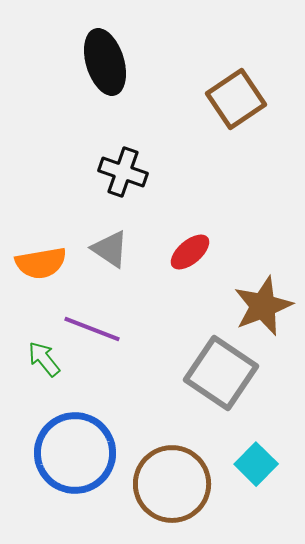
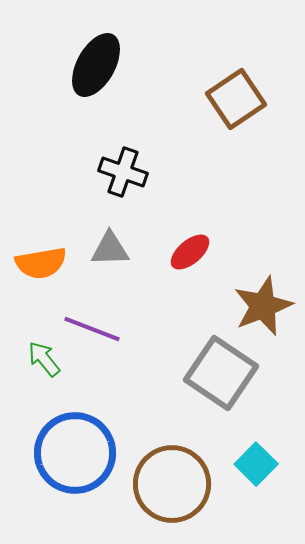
black ellipse: moved 9 px left, 3 px down; rotated 46 degrees clockwise
gray triangle: rotated 36 degrees counterclockwise
